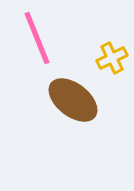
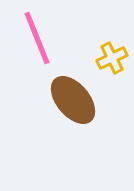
brown ellipse: rotated 12 degrees clockwise
